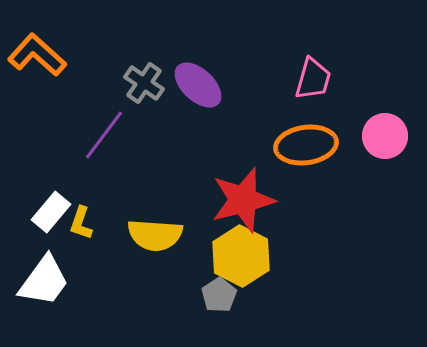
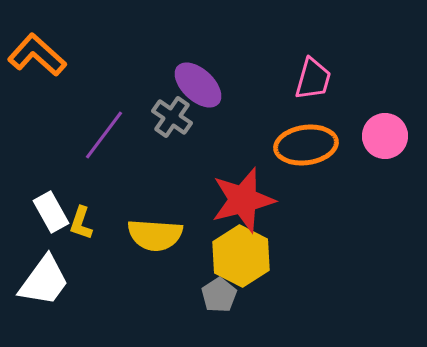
gray cross: moved 28 px right, 34 px down
white rectangle: rotated 69 degrees counterclockwise
